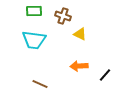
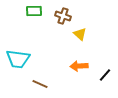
yellow triangle: rotated 16 degrees clockwise
cyan trapezoid: moved 16 px left, 19 px down
